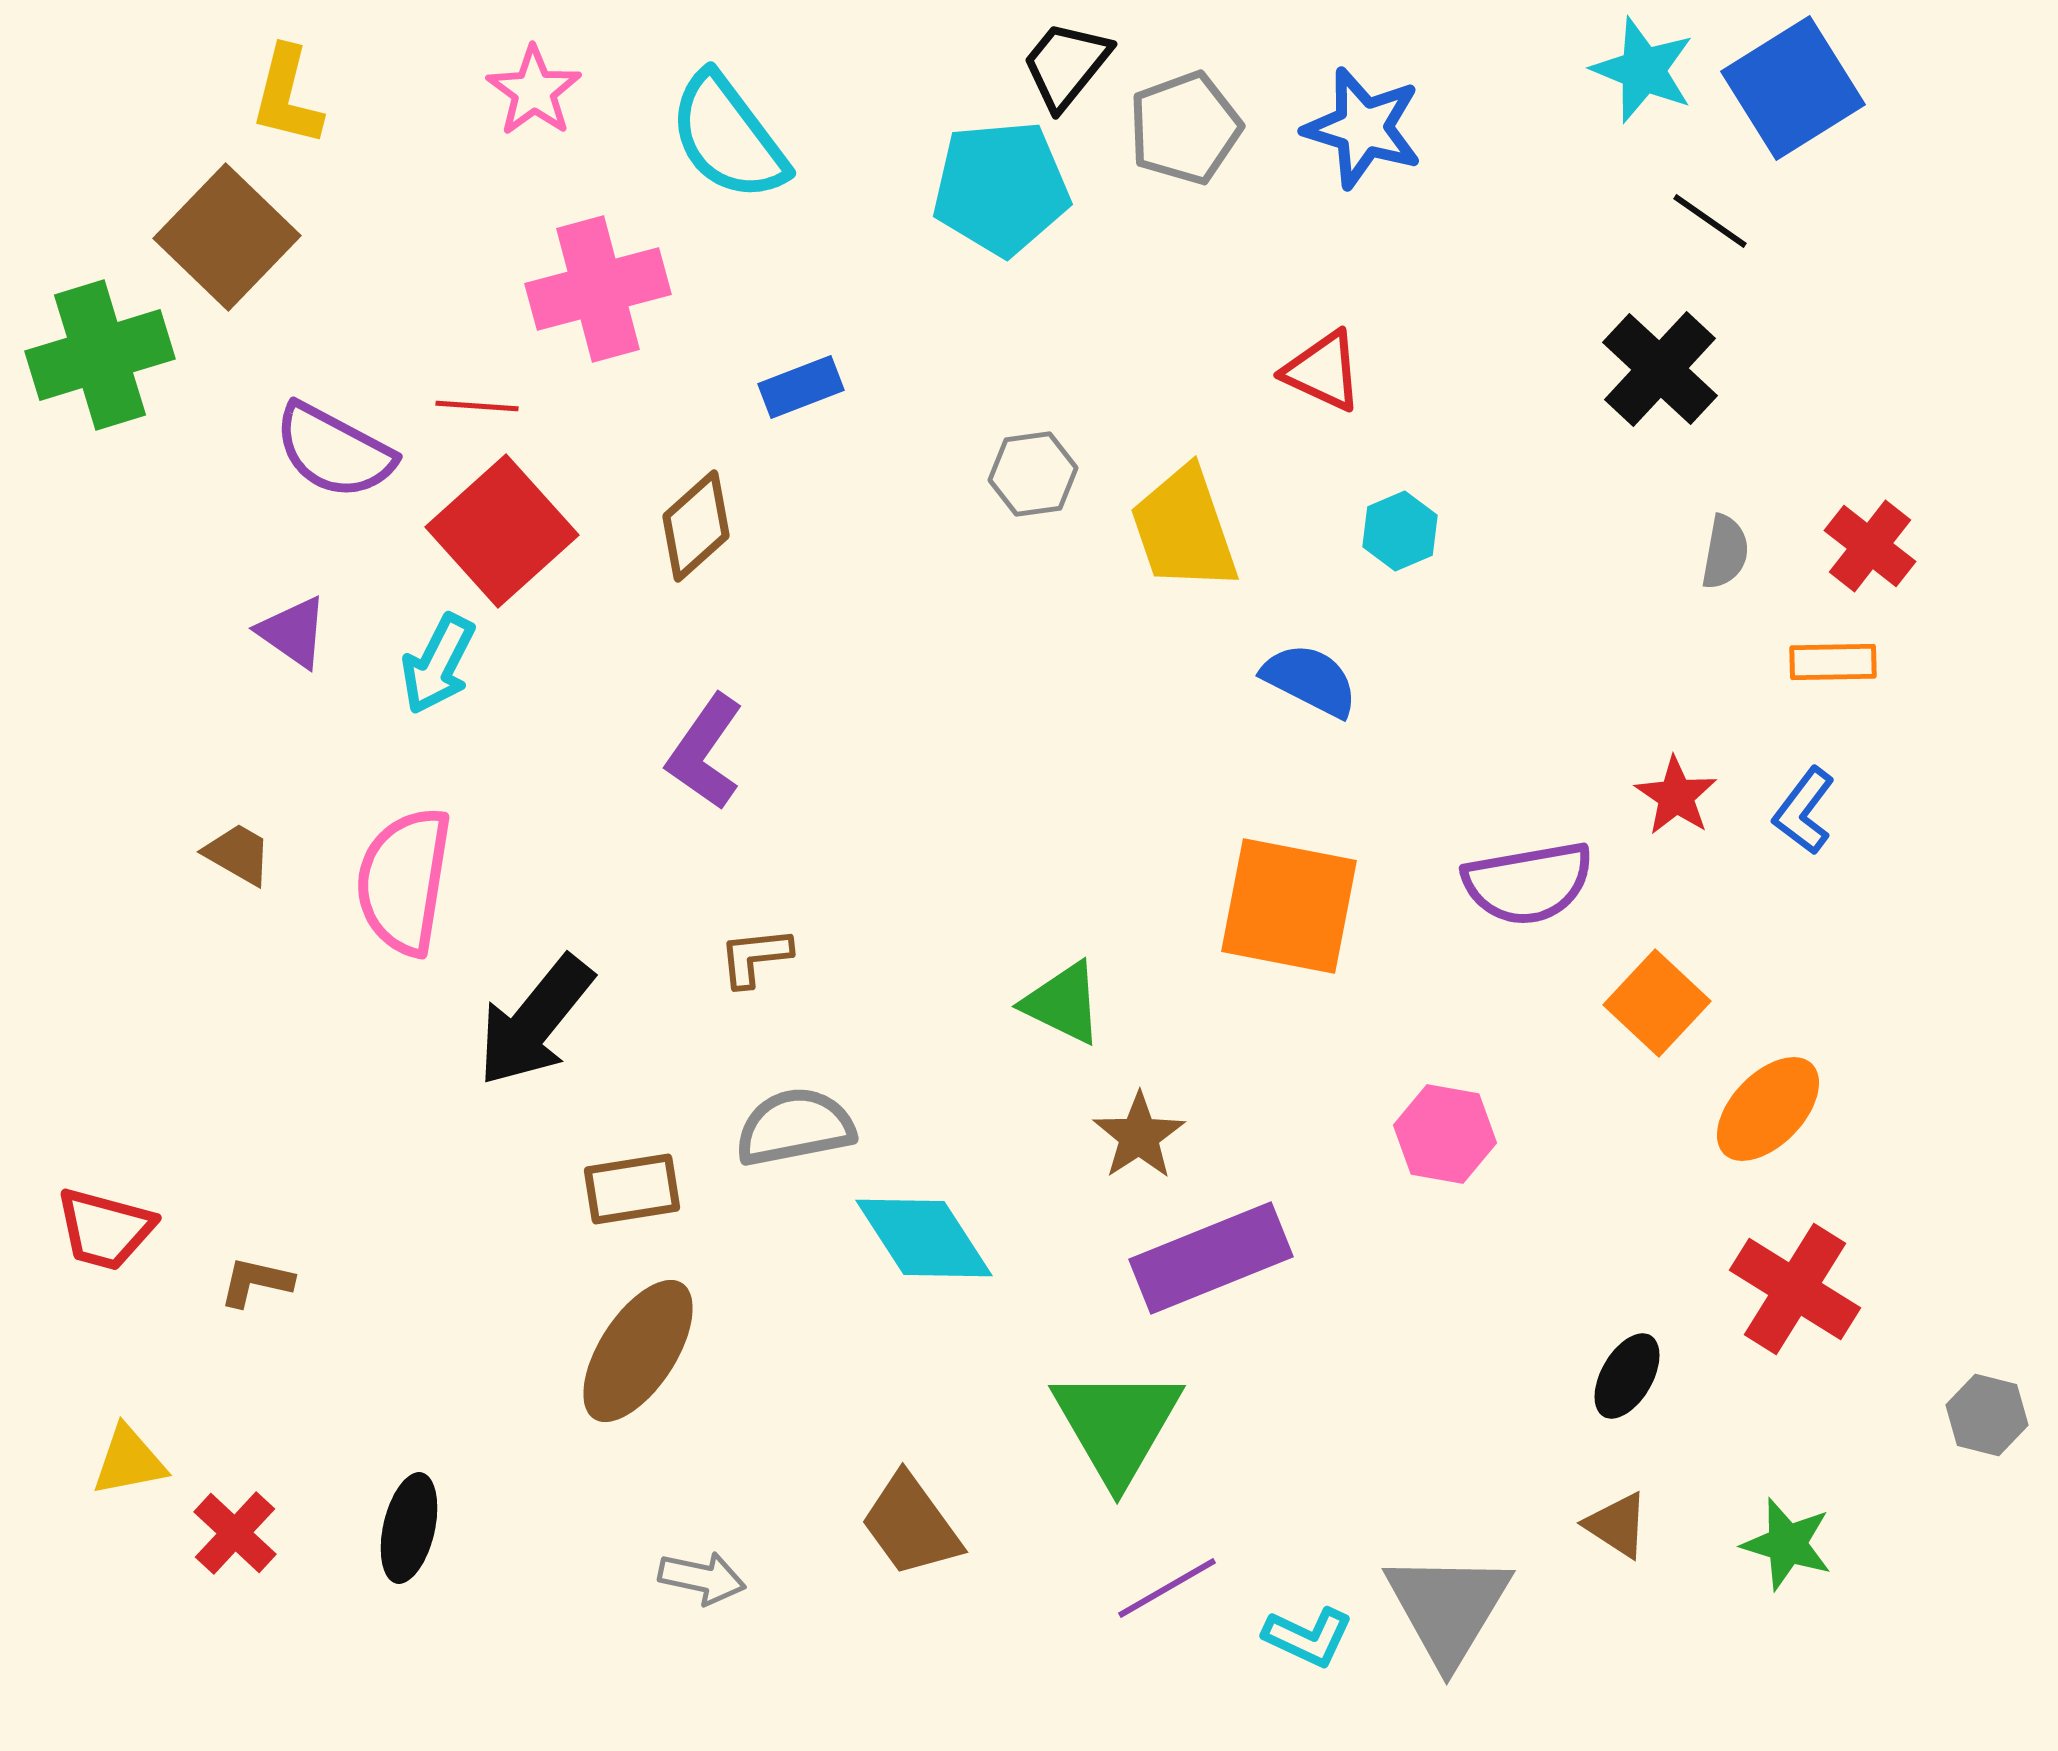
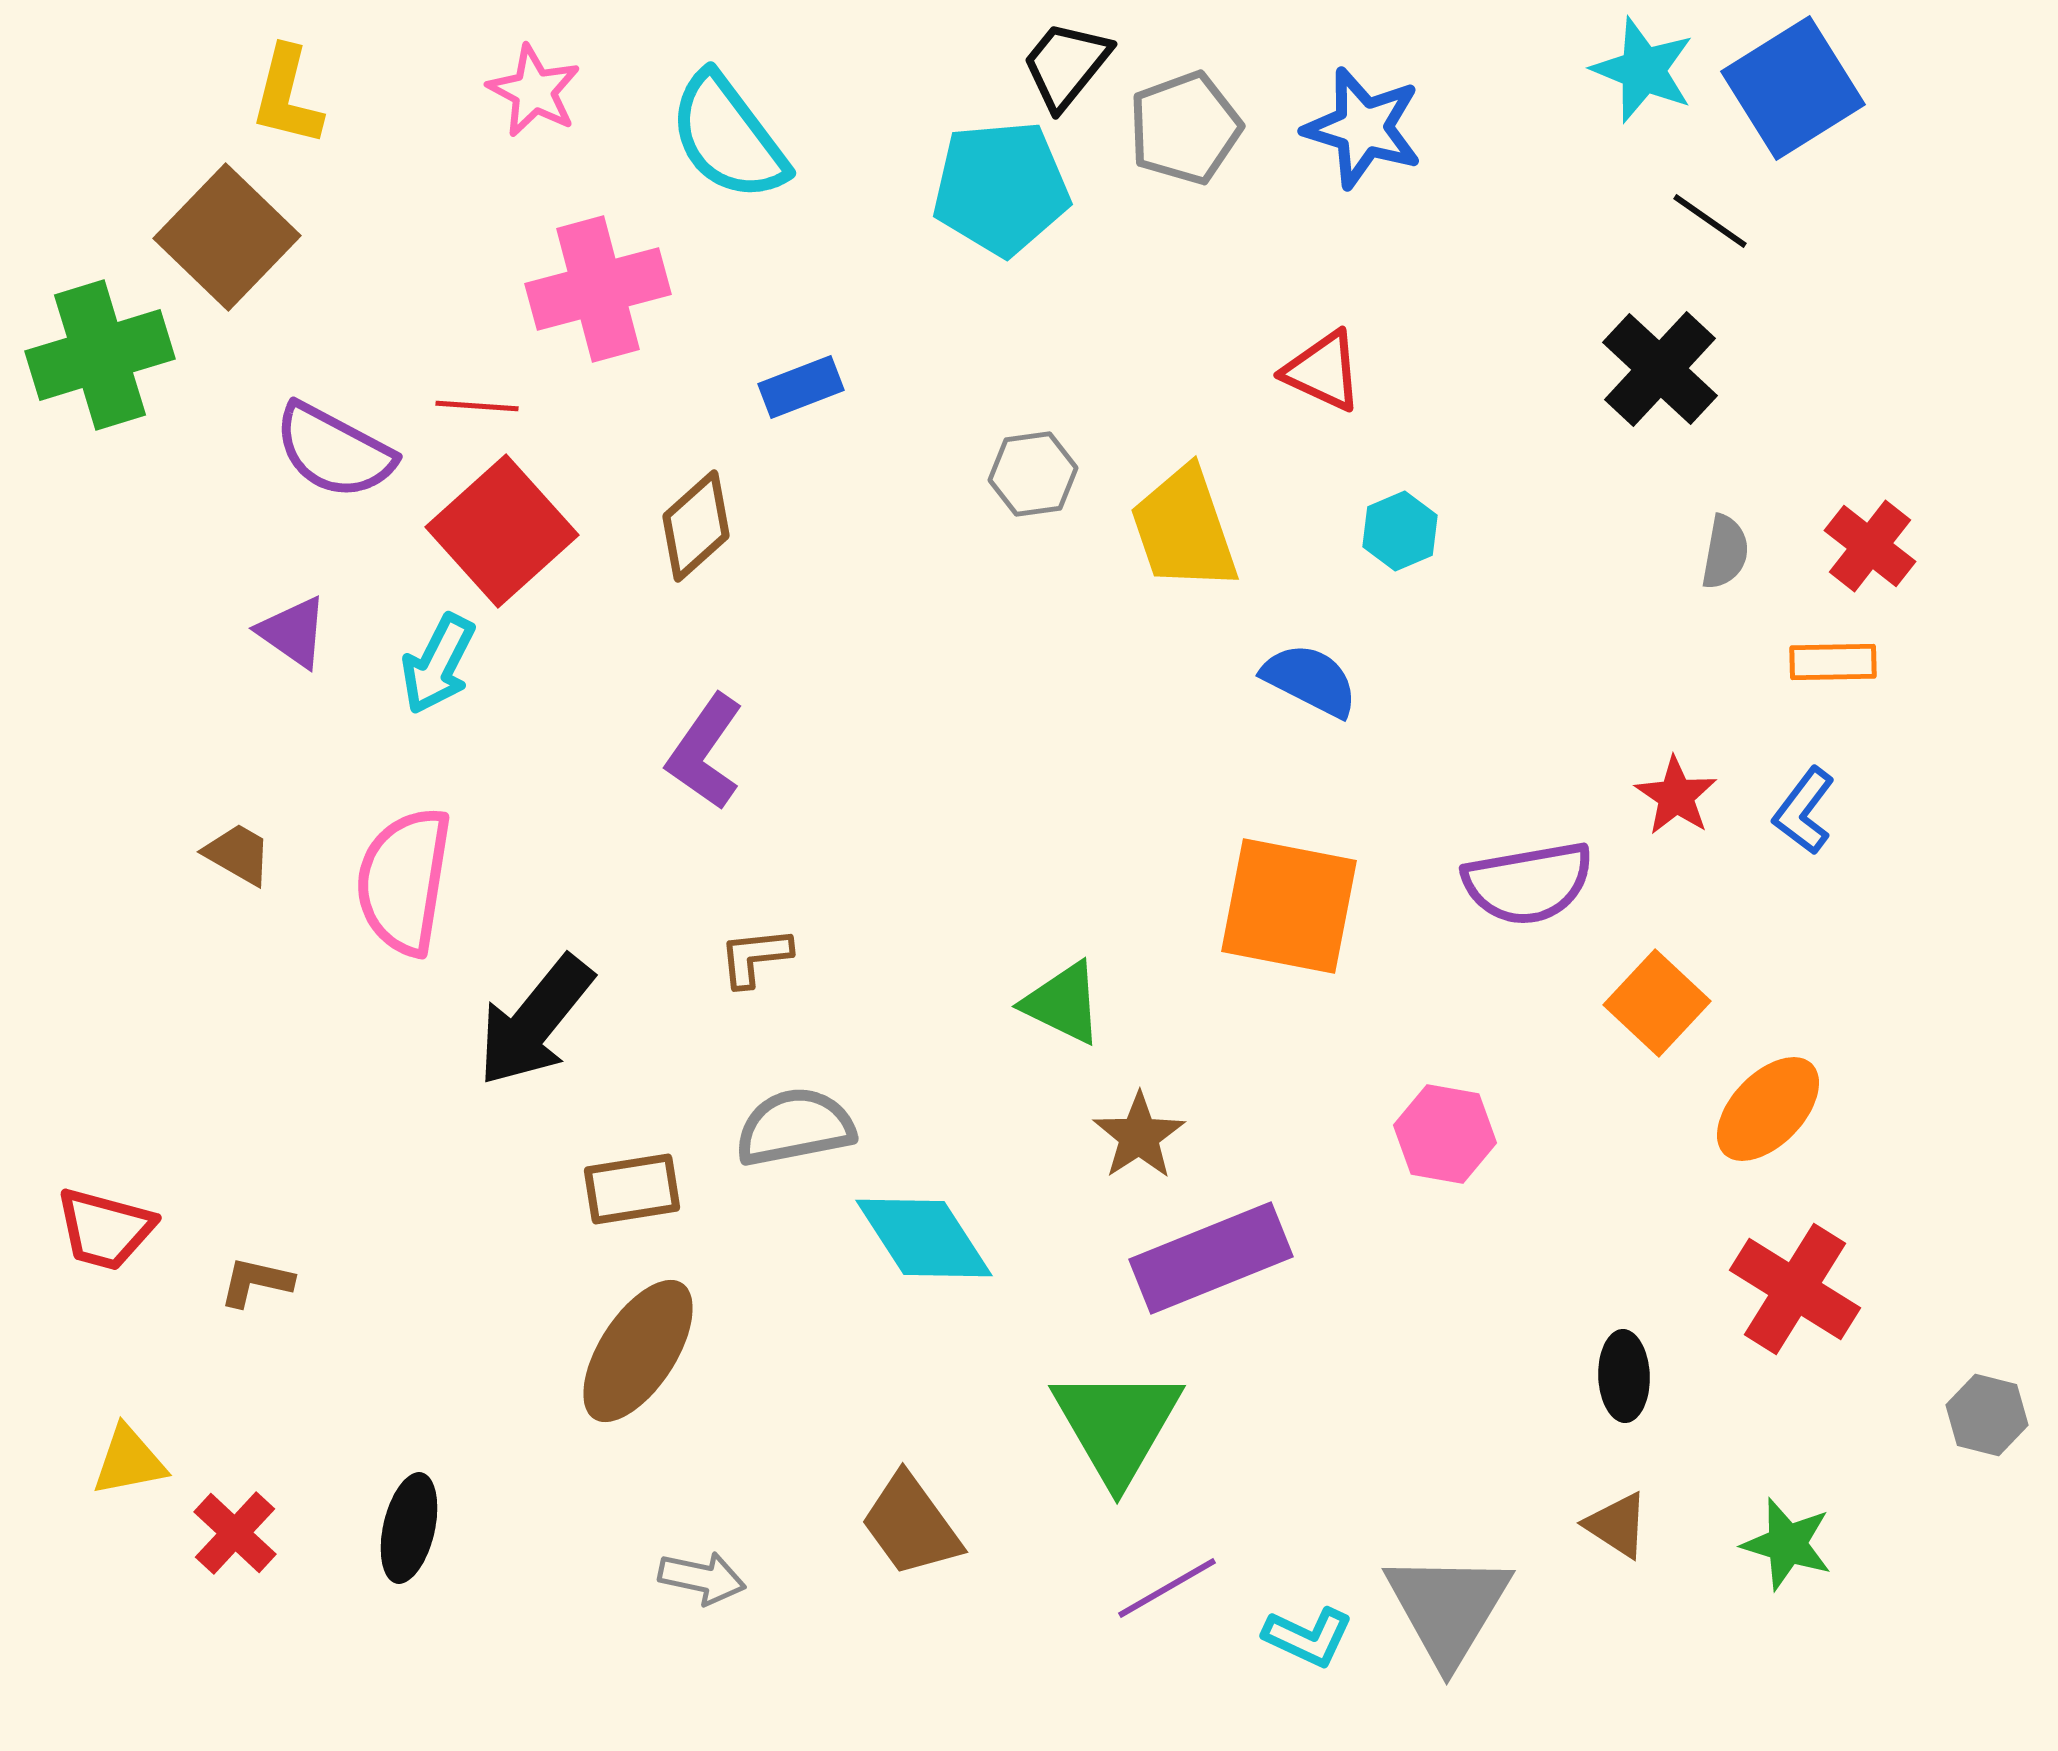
pink star at (534, 91): rotated 8 degrees counterclockwise
black ellipse at (1627, 1376): moved 3 px left; rotated 32 degrees counterclockwise
